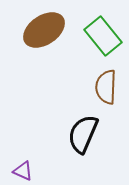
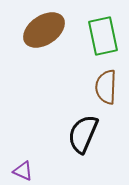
green rectangle: rotated 27 degrees clockwise
